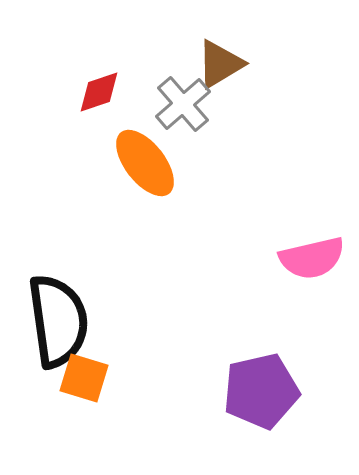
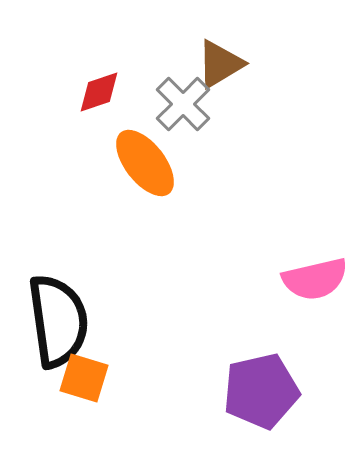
gray cross: rotated 4 degrees counterclockwise
pink semicircle: moved 3 px right, 21 px down
